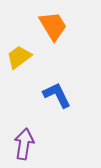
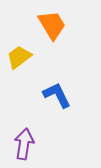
orange trapezoid: moved 1 px left, 1 px up
